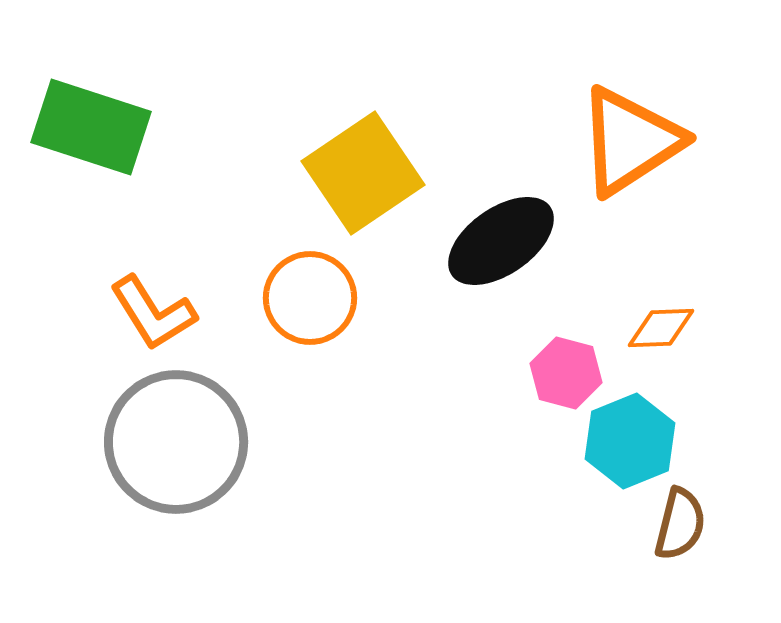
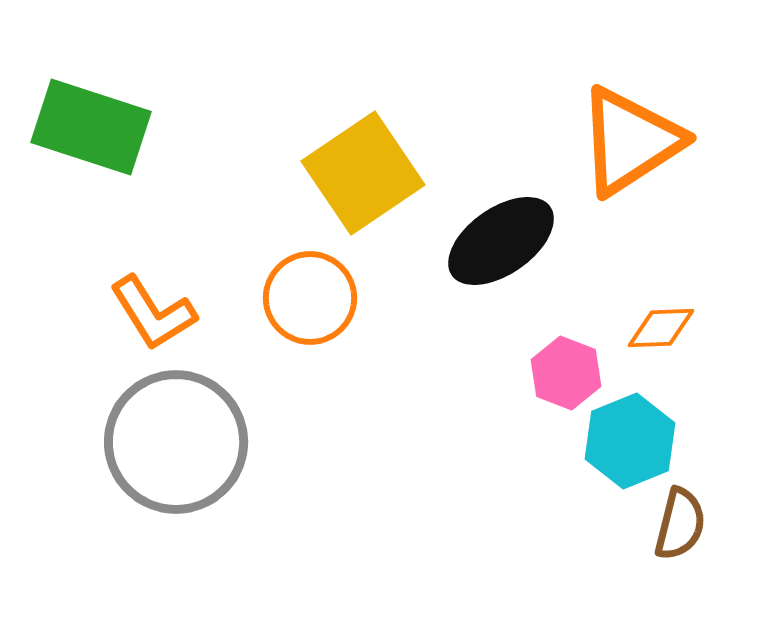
pink hexagon: rotated 6 degrees clockwise
